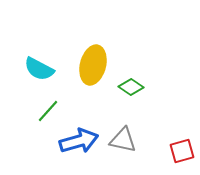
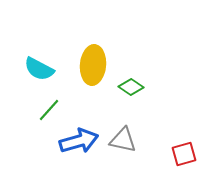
yellow ellipse: rotated 9 degrees counterclockwise
green line: moved 1 px right, 1 px up
red square: moved 2 px right, 3 px down
